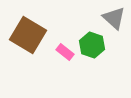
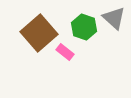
brown square: moved 11 px right, 2 px up; rotated 18 degrees clockwise
green hexagon: moved 8 px left, 18 px up
